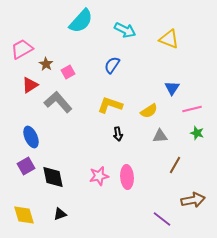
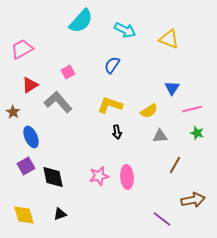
brown star: moved 33 px left, 48 px down
black arrow: moved 1 px left, 2 px up
